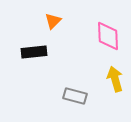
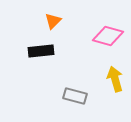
pink diamond: rotated 72 degrees counterclockwise
black rectangle: moved 7 px right, 1 px up
